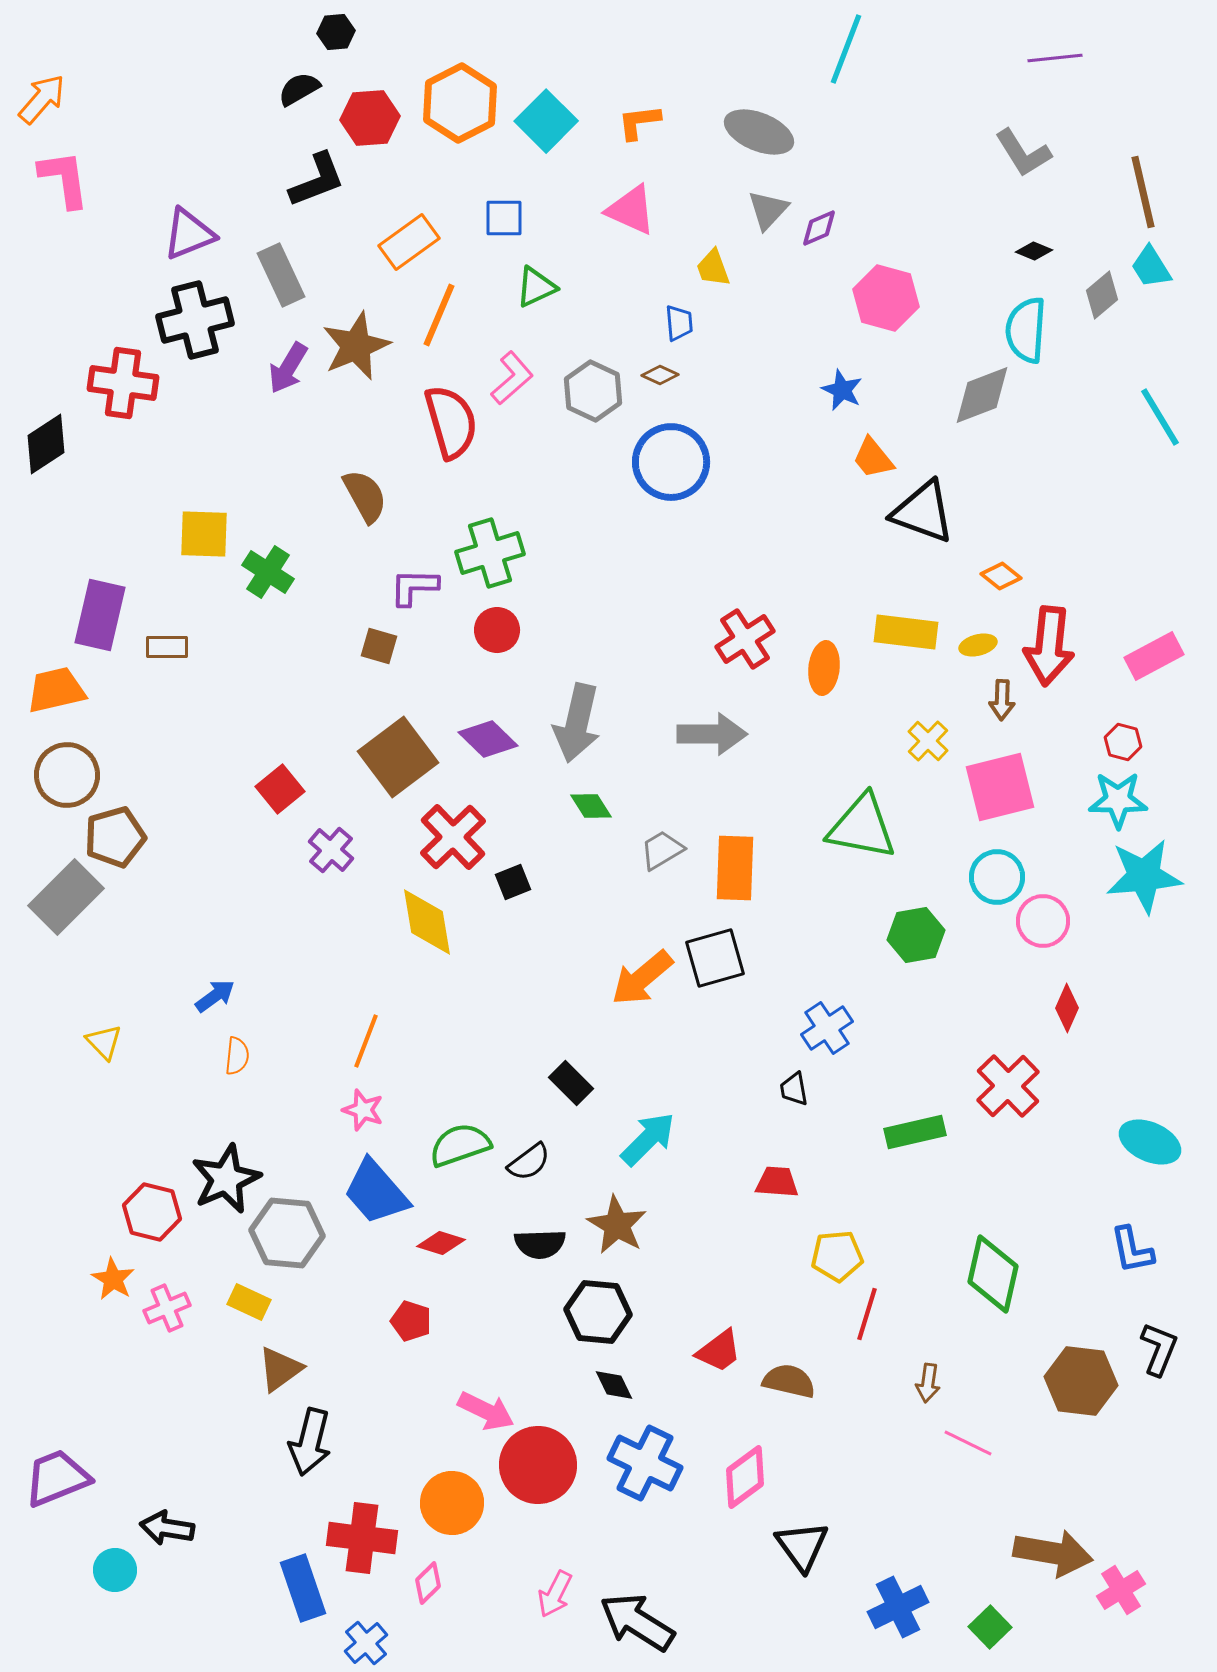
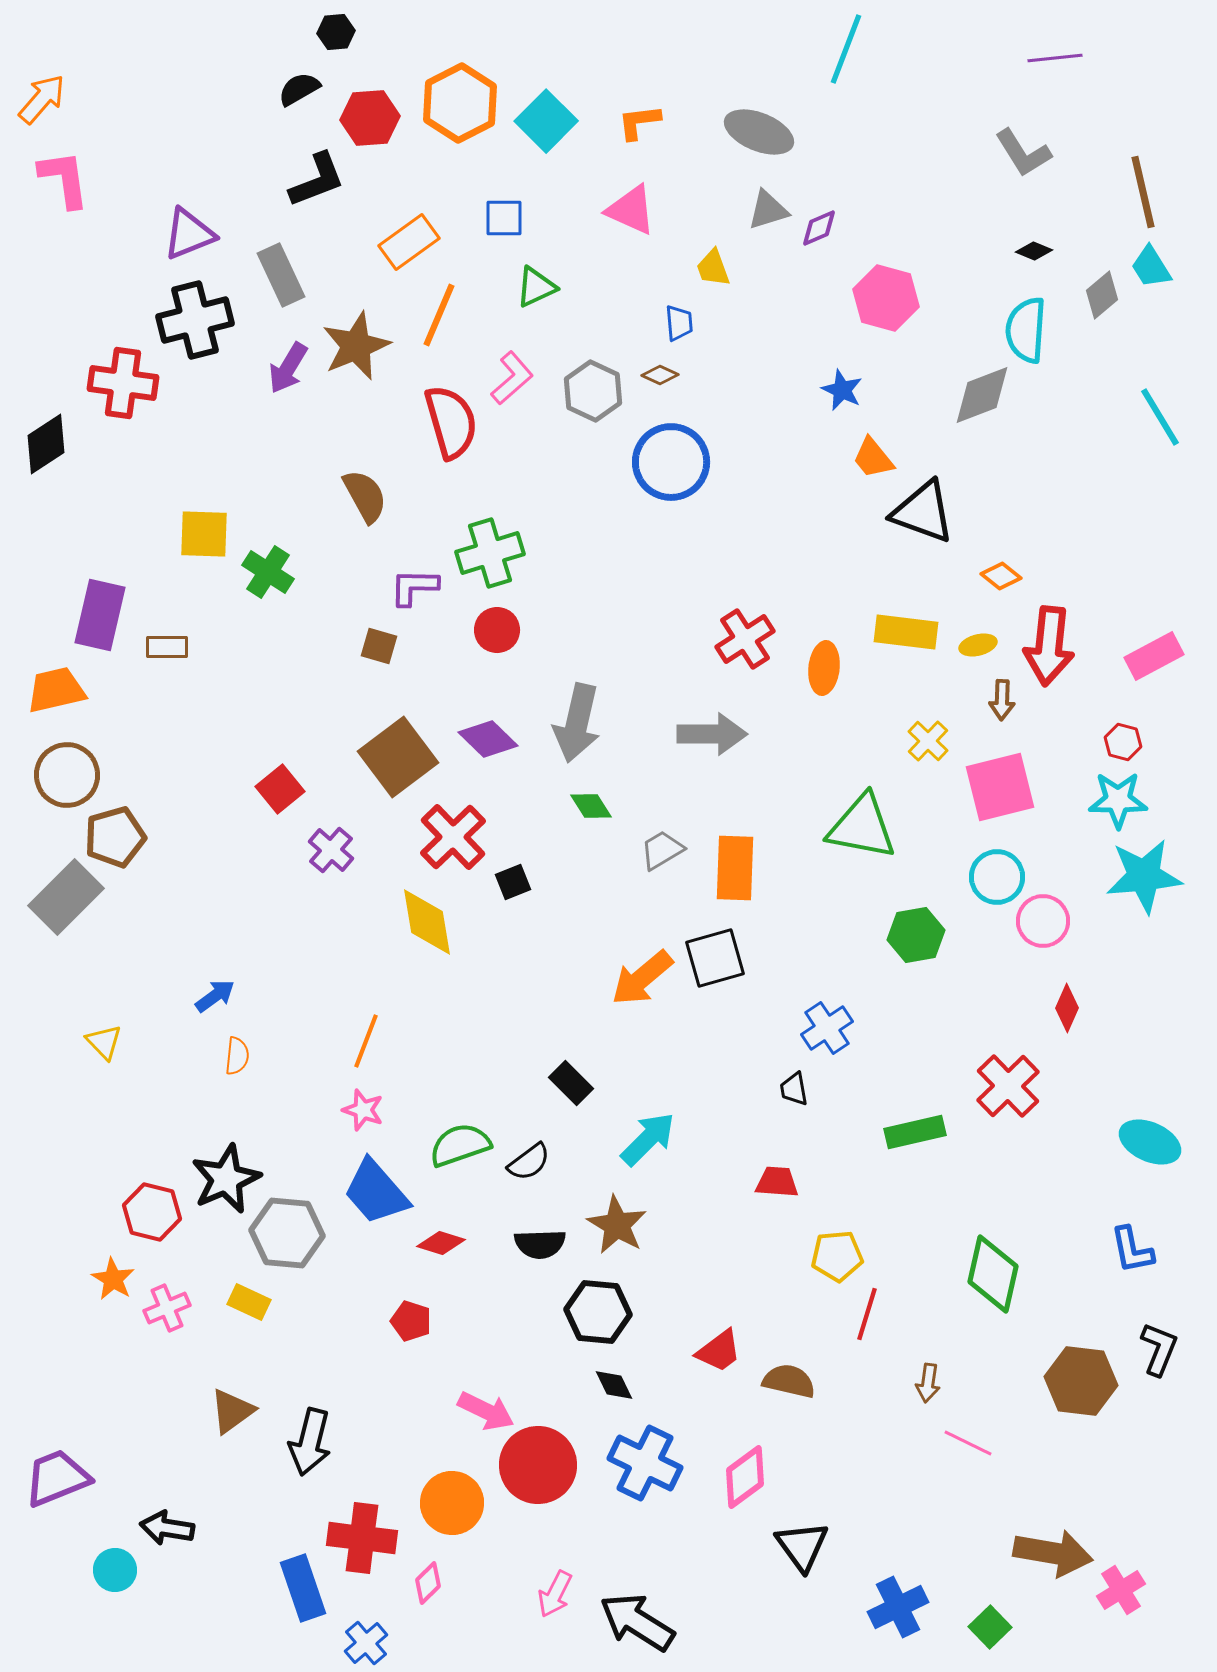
gray triangle at (768, 210): rotated 30 degrees clockwise
brown triangle at (280, 1369): moved 48 px left, 42 px down
